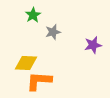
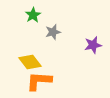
yellow diamond: moved 4 px right, 1 px up; rotated 50 degrees clockwise
